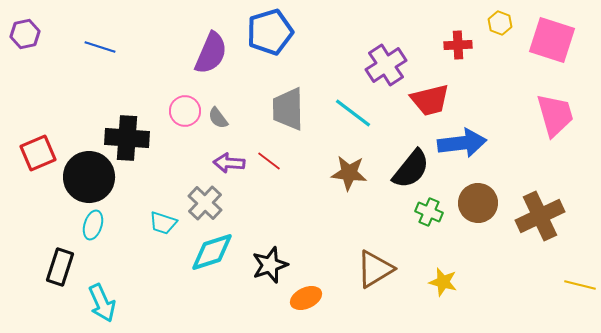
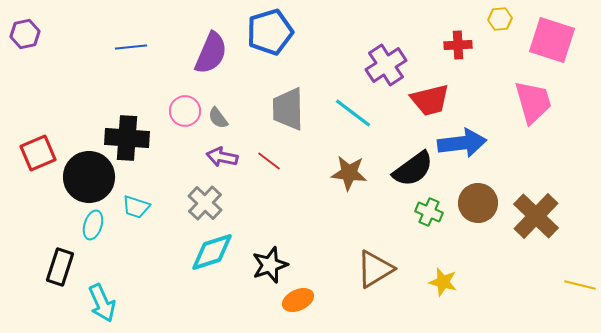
yellow hexagon: moved 4 px up; rotated 25 degrees counterclockwise
blue line: moved 31 px right; rotated 24 degrees counterclockwise
pink trapezoid: moved 22 px left, 13 px up
purple arrow: moved 7 px left, 6 px up; rotated 8 degrees clockwise
black semicircle: moved 2 px right; rotated 15 degrees clockwise
brown cross: moved 4 px left; rotated 21 degrees counterclockwise
cyan trapezoid: moved 27 px left, 16 px up
orange ellipse: moved 8 px left, 2 px down
